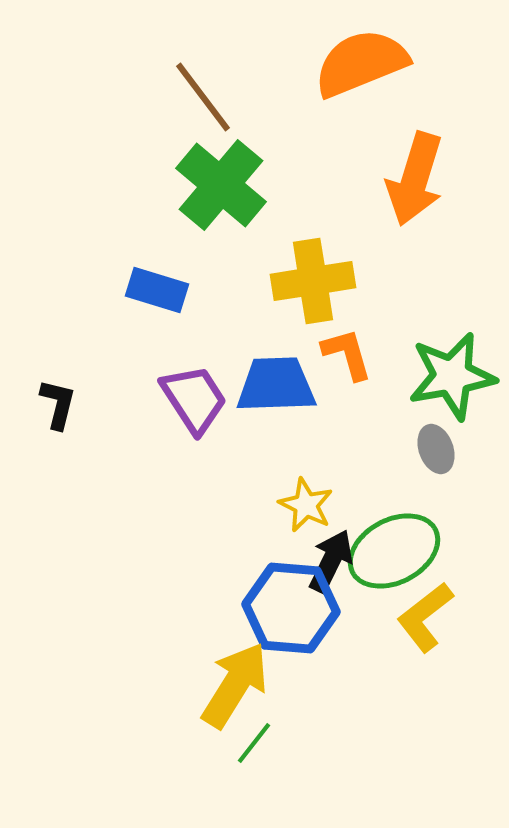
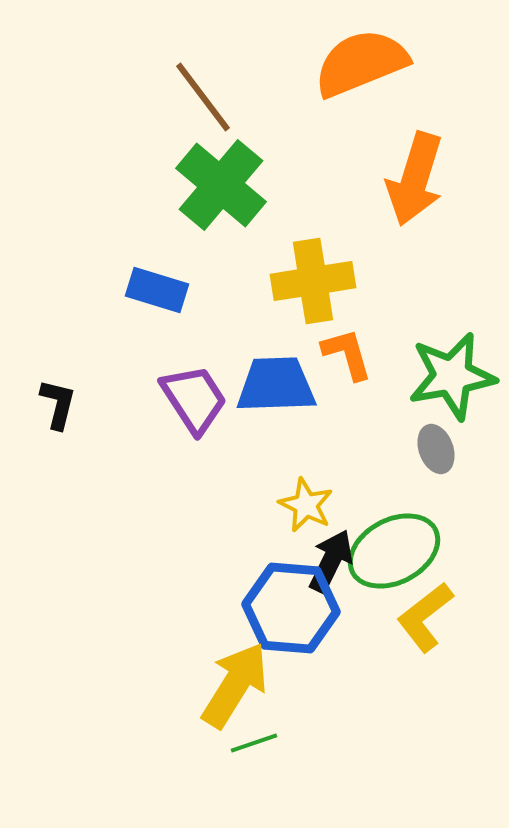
green line: rotated 33 degrees clockwise
